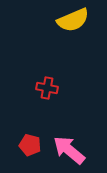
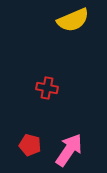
pink arrow: rotated 84 degrees clockwise
